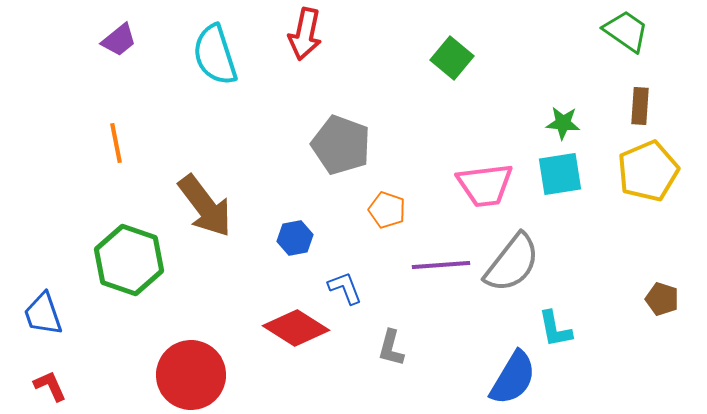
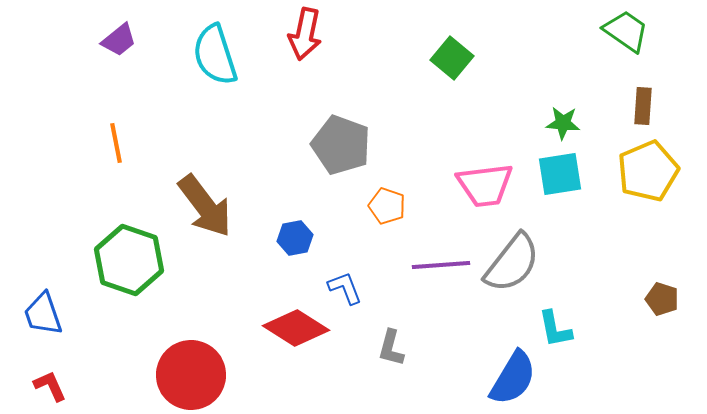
brown rectangle: moved 3 px right
orange pentagon: moved 4 px up
